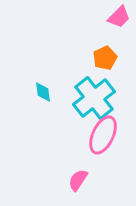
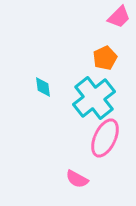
cyan diamond: moved 5 px up
pink ellipse: moved 2 px right, 3 px down
pink semicircle: moved 1 px left, 1 px up; rotated 95 degrees counterclockwise
